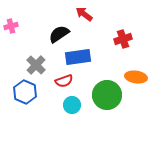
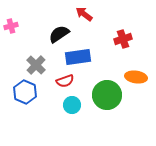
red semicircle: moved 1 px right
